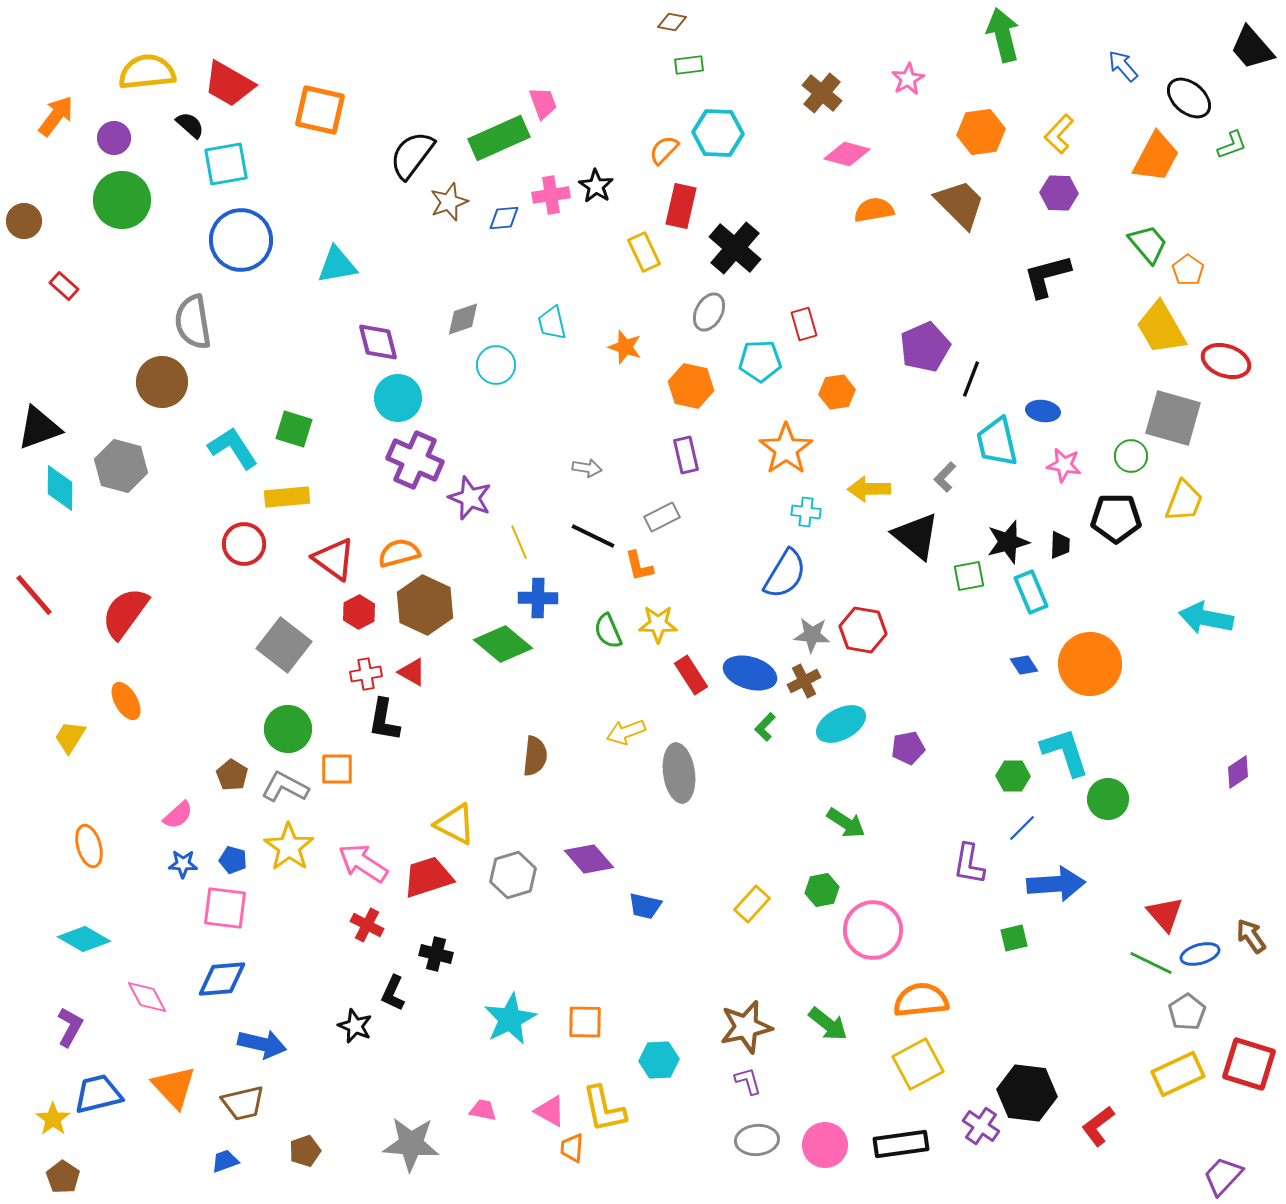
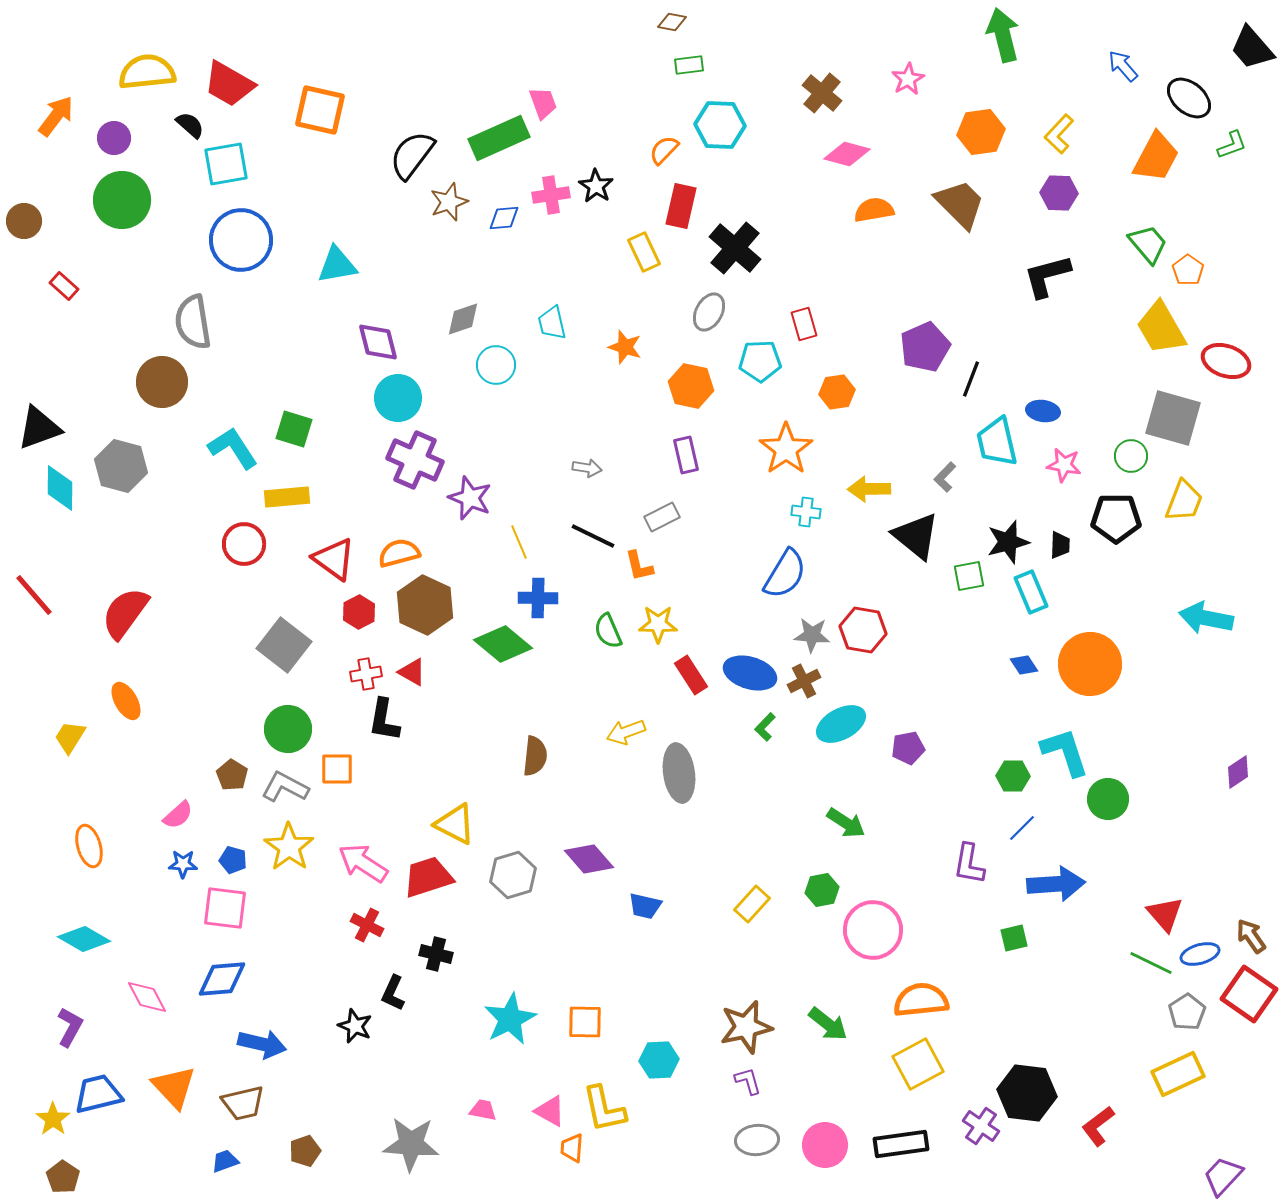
cyan hexagon at (718, 133): moved 2 px right, 8 px up
red square at (1249, 1064): moved 70 px up; rotated 18 degrees clockwise
